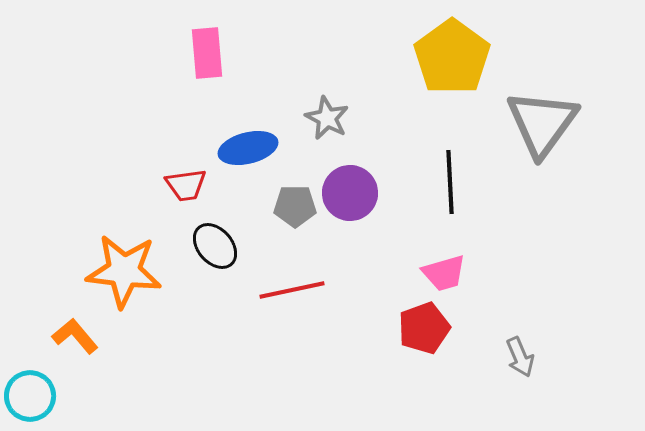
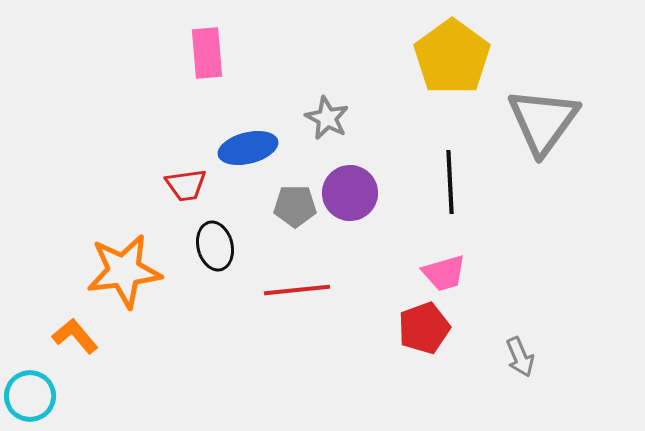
gray triangle: moved 1 px right, 2 px up
black ellipse: rotated 27 degrees clockwise
orange star: rotated 14 degrees counterclockwise
red line: moved 5 px right; rotated 6 degrees clockwise
